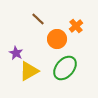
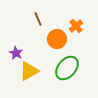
brown line: rotated 24 degrees clockwise
green ellipse: moved 2 px right
